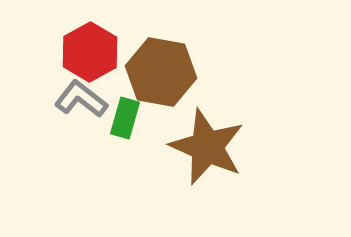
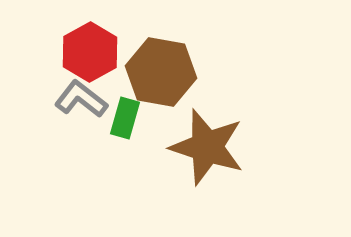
brown star: rotated 6 degrees counterclockwise
